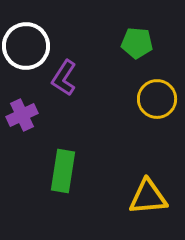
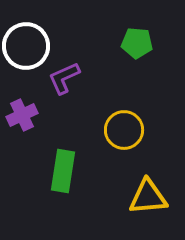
purple L-shape: rotated 33 degrees clockwise
yellow circle: moved 33 px left, 31 px down
